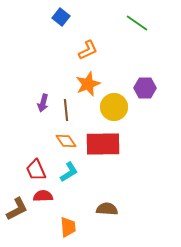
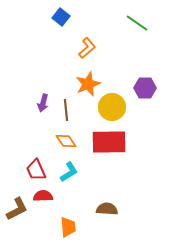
orange L-shape: moved 1 px left, 2 px up; rotated 15 degrees counterclockwise
yellow circle: moved 2 px left
red rectangle: moved 6 px right, 2 px up
